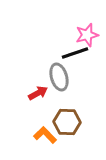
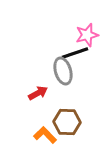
gray ellipse: moved 4 px right, 6 px up
